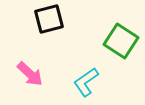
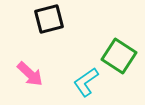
green square: moved 2 px left, 15 px down
